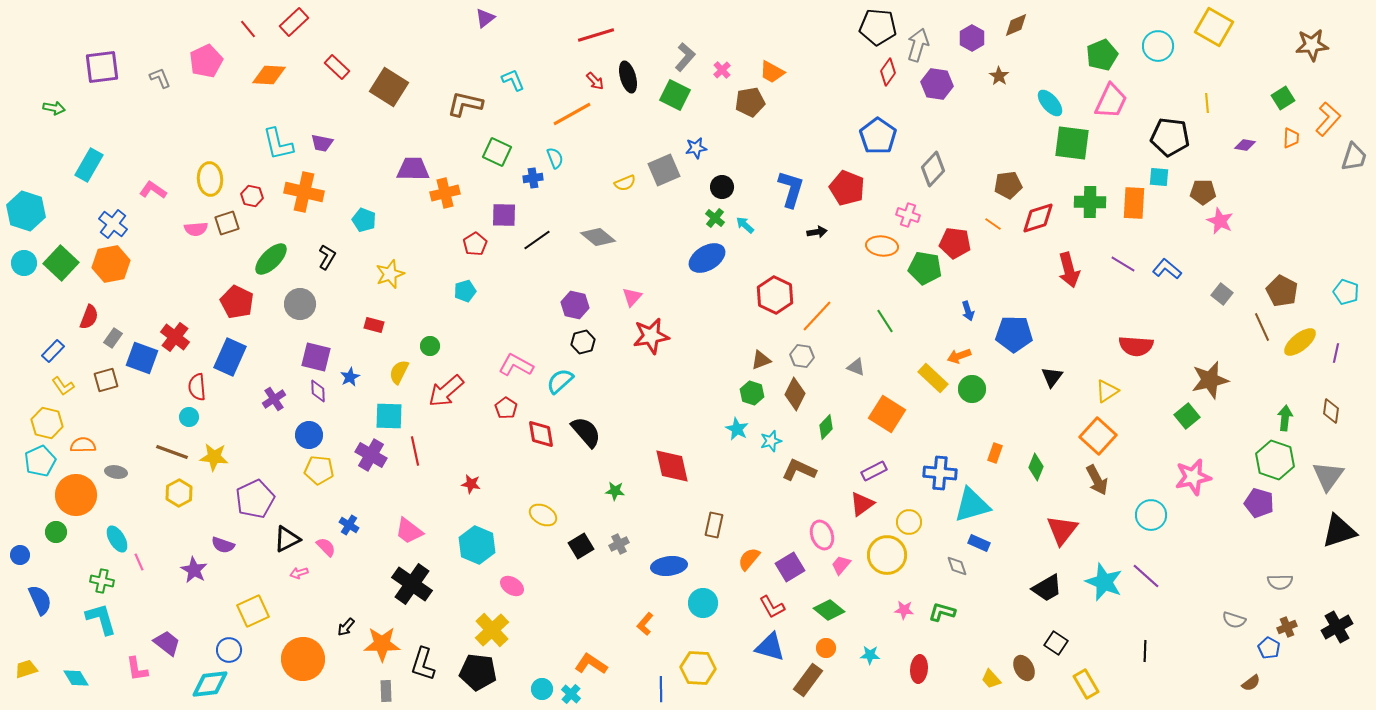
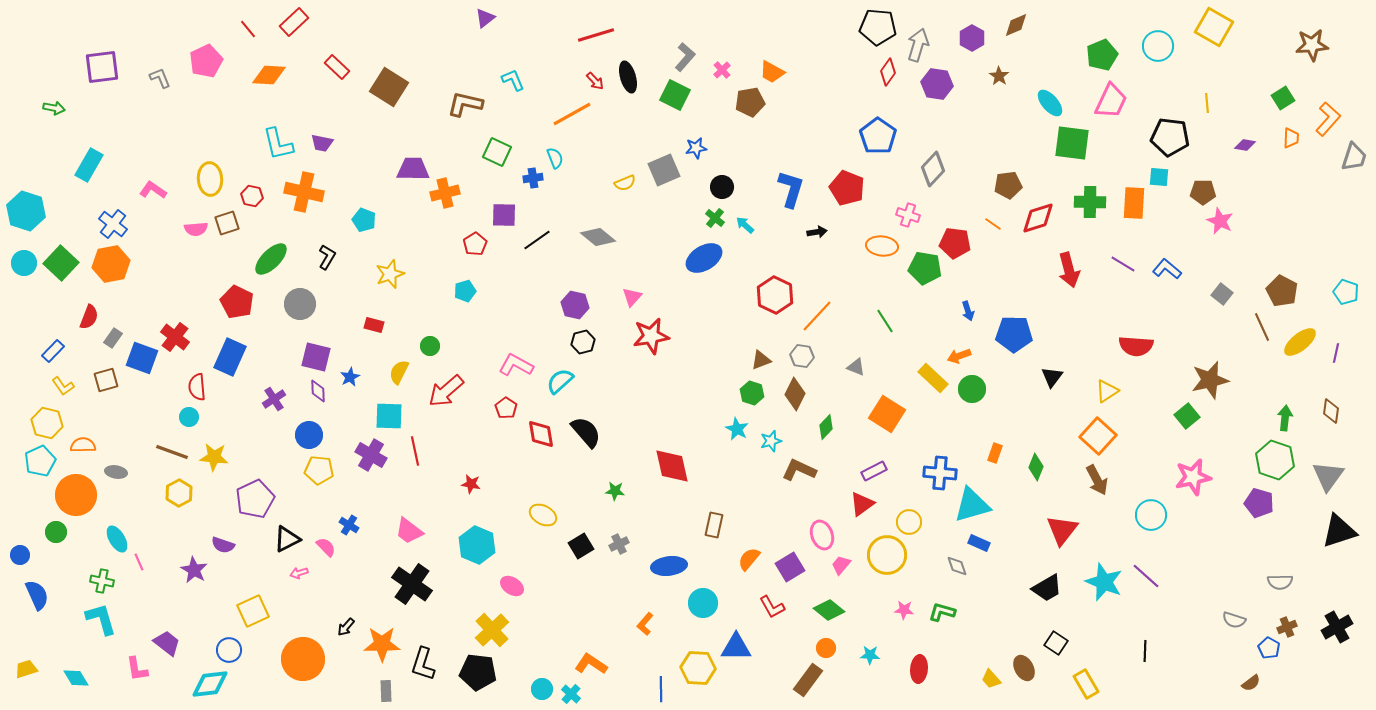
blue ellipse at (707, 258): moved 3 px left
blue semicircle at (40, 600): moved 3 px left, 5 px up
blue triangle at (770, 647): moved 34 px left; rotated 16 degrees counterclockwise
